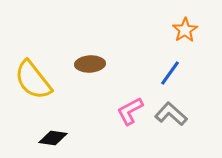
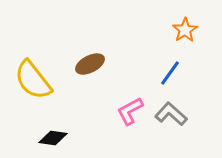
brown ellipse: rotated 24 degrees counterclockwise
